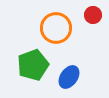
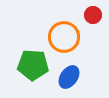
orange circle: moved 8 px right, 9 px down
green pentagon: rotated 24 degrees clockwise
